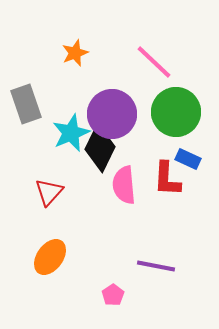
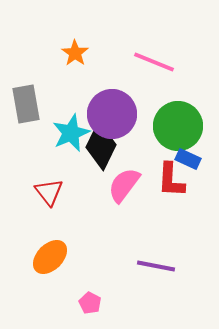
orange star: rotated 16 degrees counterclockwise
pink line: rotated 21 degrees counterclockwise
gray rectangle: rotated 9 degrees clockwise
green circle: moved 2 px right, 14 px down
black diamond: moved 1 px right, 2 px up
red L-shape: moved 4 px right, 1 px down
pink semicircle: rotated 42 degrees clockwise
red triangle: rotated 20 degrees counterclockwise
orange ellipse: rotated 9 degrees clockwise
pink pentagon: moved 23 px left, 8 px down; rotated 10 degrees counterclockwise
